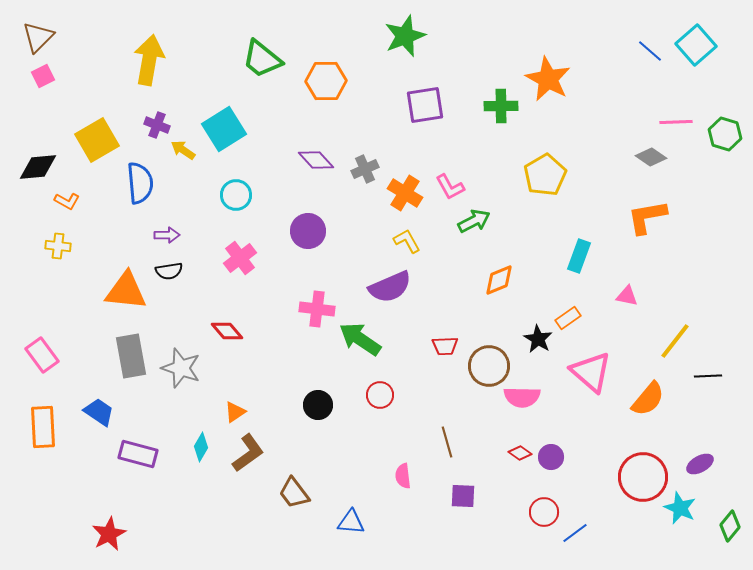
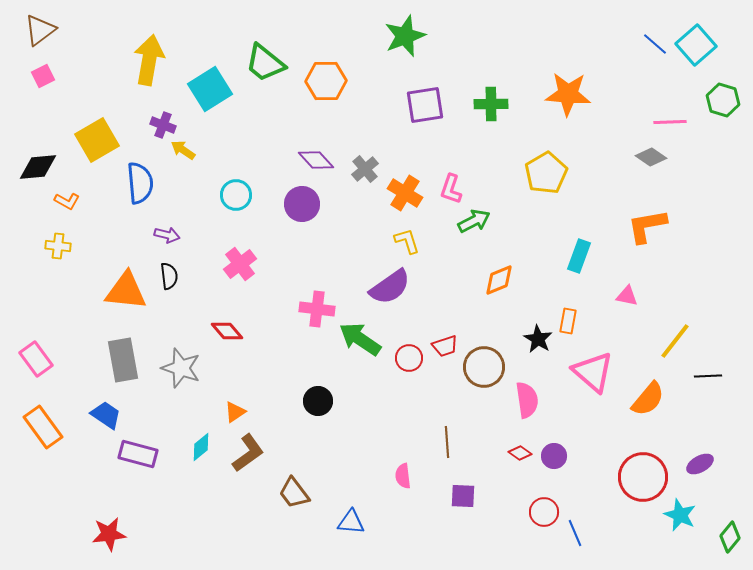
brown triangle at (38, 37): moved 2 px right, 7 px up; rotated 8 degrees clockwise
blue line at (650, 51): moved 5 px right, 7 px up
green trapezoid at (262, 59): moved 3 px right, 4 px down
orange star at (548, 79): moved 20 px right, 15 px down; rotated 24 degrees counterclockwise
green cross at (501, 106): moved 10 px left, 2 px up
pink line at (676, 122): moved 6 px left
purple cross at (157, 125): moved 6 px right
cyan square at (224, 129): moved 14 px left, 40 px up
green hexagon at (725, 134): moved 2 px left, 34 px up
gray cross at (365, 169): rotated 16 degrees counterclockwise
yellow pentagon at (545, 175): moved 1 px right, 2 px up
pink L-shape at (450, 187): moved 1 px right, 2 px down; rotated 48 degrees clockwise
orange L-shape at (647, 217): moved 9 px down
purple circle at (308, 231): moved 6 px left, 27 px up
purple arrow at (167, 235): rotated 15 degrees clockwise
yellow L-shape at (407, 241): rotated 12 degrees clockwise
pink cross at (240, 258): moved 6 px down
black semicircle at (169, 271): moved 5 px down; rotated 88 degrees counterclockwise
purple semicircle at (390, 287): rotated 12 degrees counterclockwise
orange rectangle at (568, 318): moved 3 px down; rotated 45 degrees counterclockwise
red trapezoid at (445, 346): rotated 16 degrees counterclockwise
pink rectangle at (42, 355): moved 6 px left, 4 px down
gray rectangle at (131, 356): moved 8 px left, 4 px down
brown circle at (489, 366): moved 5 px left, 1 px down
pink triangle at (591, 372): moved 2 px right
red circle at (380, 395): moved 29 px right, 37 px up
pink semicircle at (522, 397): moved 5 px right, 3 px down; rotated 99 degrees counterclockwise
black circle at (318, 405): moved 4 px up
blue trapezoid at (99, 412): moved 7 px right, 3 px down
orange rectangle at (43, 427): rotated 33 degrees counterclockwise
brown line at (447, 442): rotated 12 degrees clockwise
cyan diamond at (201, 447): rotated 20 degrees clockwise
purple circle at (551, 457): moved 3 px right, 1 px up
cyan star at (680, 508): moved 7 px down
green diamond at (730, 526): moved 11 px down
blue line at (575, 533): rotated 76 degrees counterclockwise
red star at (109, 534): rotated 20 degrees clockwise
